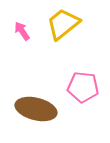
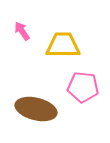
yellow trapezoid: moved 21 px down; rotated 39 degrees clockwise
